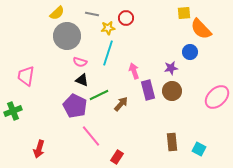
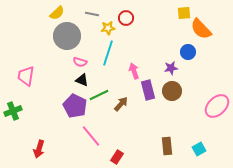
blue circle: moved 2 px left
pink ellipse: moved 9 px down
brown rectangle: moved 5 px left, 4 px down
cyan square: rotated 32 degrees clockwise
